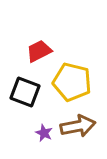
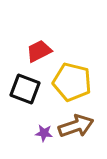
black square: moved 3 px up
brown arrow: moved 2 px left; rotated 8 degrees counterclockwise
purple star: rotated 18 degrees counterclockwise
